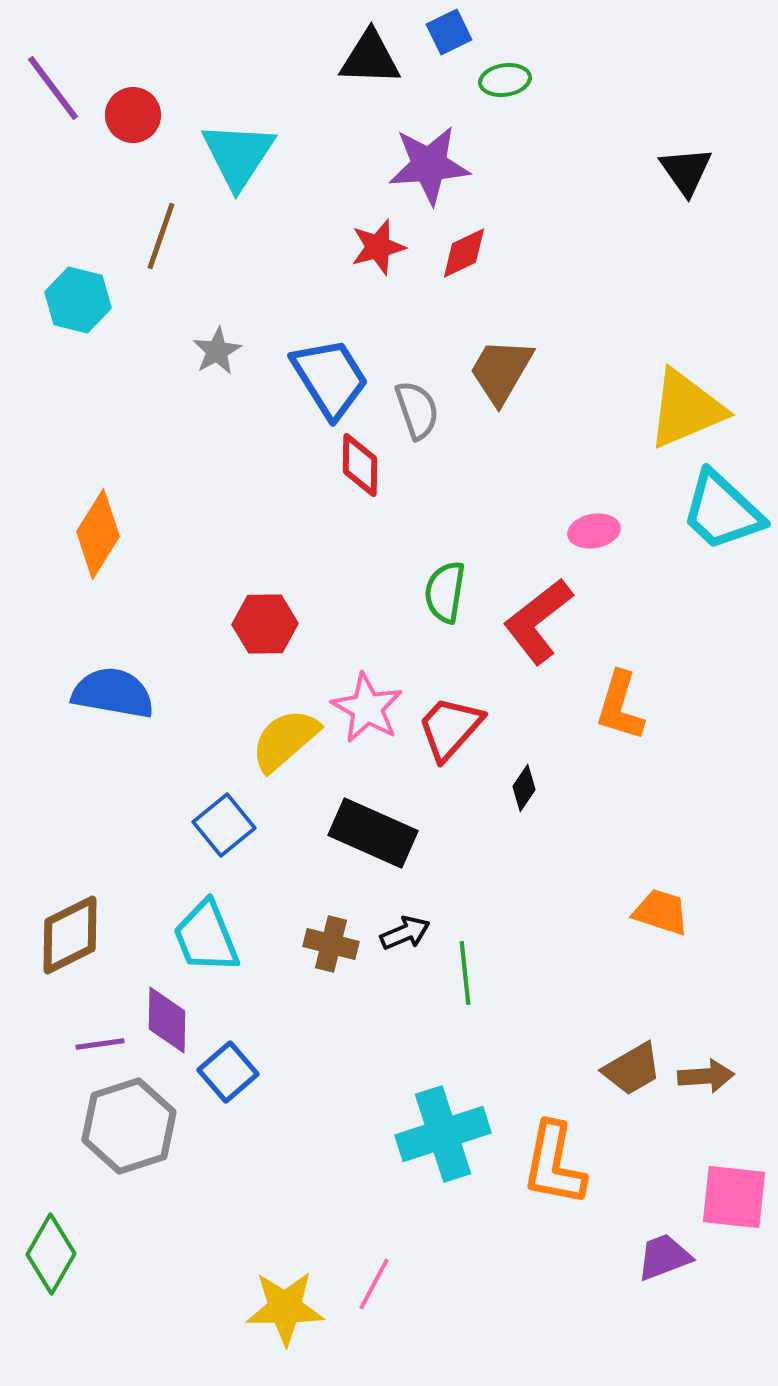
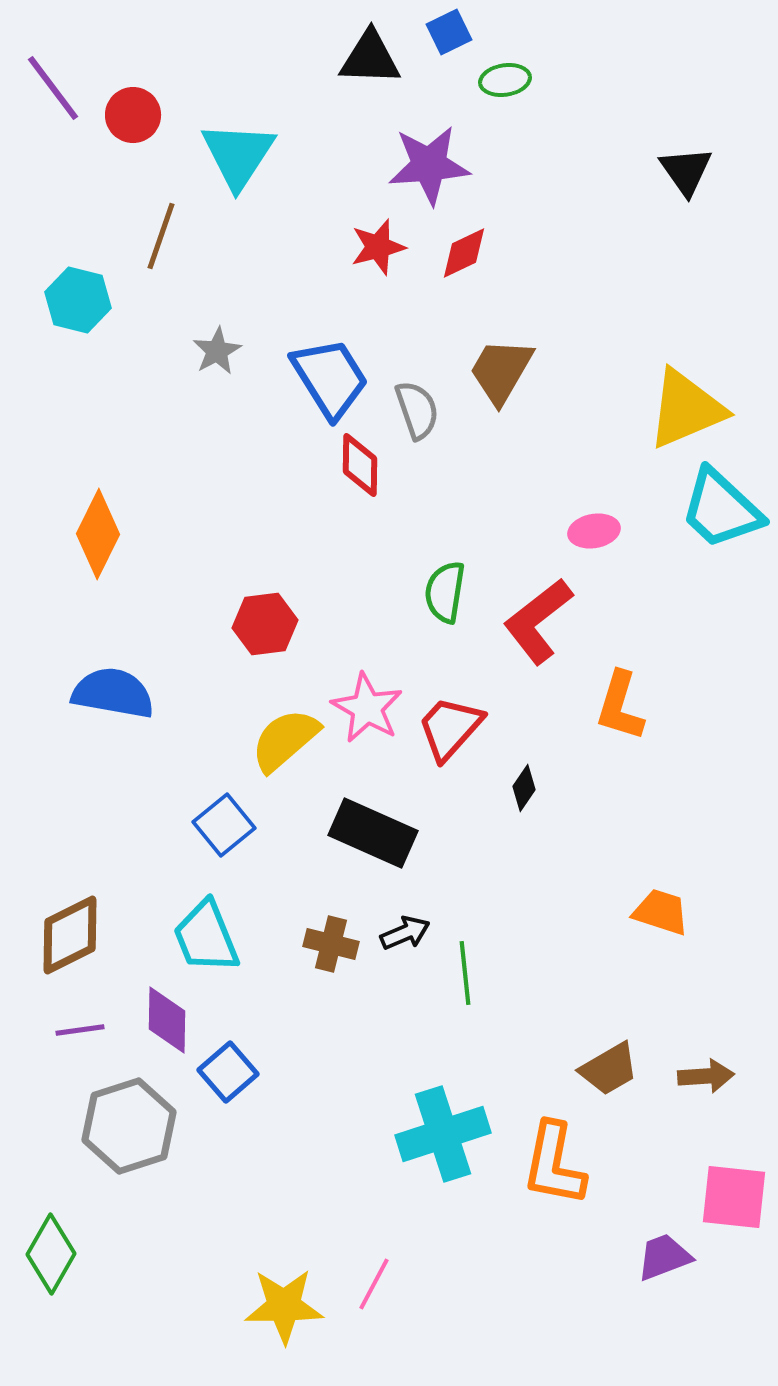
cyan trapezoid at (722, 511): moved 1 px left, 2 px up
orange diamond at (98, 534): rotated 6 degrees counterclockwise
red hexagon at (265, 624): rotated 6 degrees counterclockwise
purple line at (100, 1044): moved 20 px left, 14 px up
brown trapezoid at (632, 1069): moved 23 px left
yellow star at (285, 1308): moved 1 px left, 2 px up
